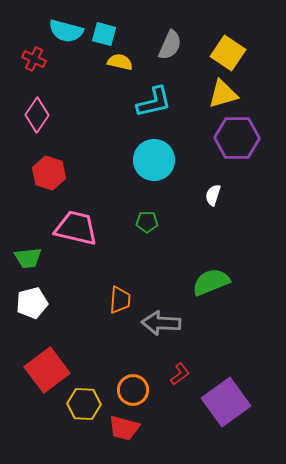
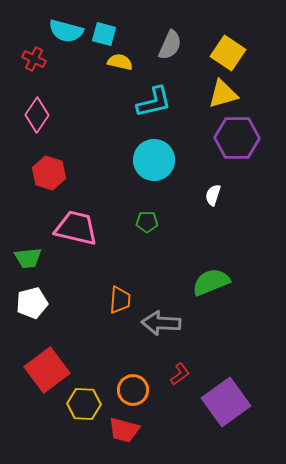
red trapezoid: moved 2 px down
